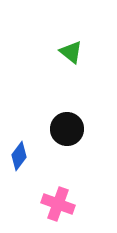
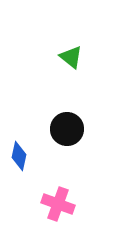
green triangle: moved 5 px down
blue diamond: rotated 24 degrees counterclockwise
